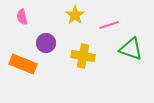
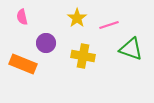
yellow star: moved 2 px right, 3 px down
